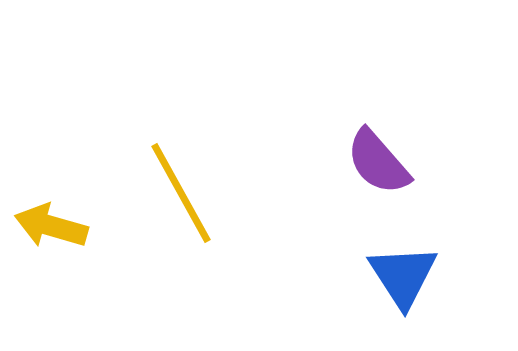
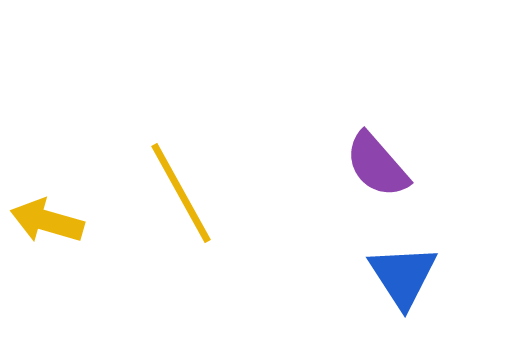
purple semicircle: moved 1 px left, 3 px down
yellow arrow: moved 4 px left, 5 px up
